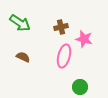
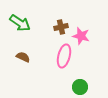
pink star: moved 3 px left, 3 px up
